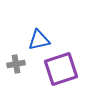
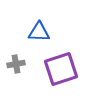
blue triangle: moved 8 px up; rotated 15 degrees clockwise
